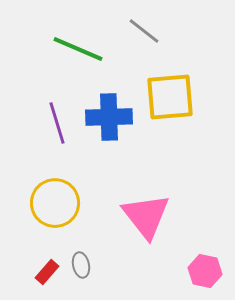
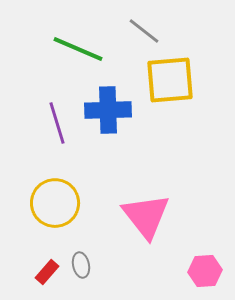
yellow square: moved 17 px up
blue cross: moved 1 px left, 7 px up
pink hexagon: rotated 16 degrees counterclockwise
